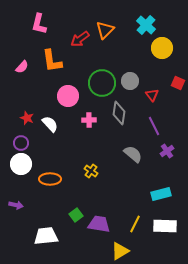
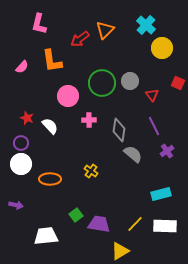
gray diamond: moved 17 px down
white semicircle: moved 2 px down
yellow line: rotated 18 degrees clockwise
